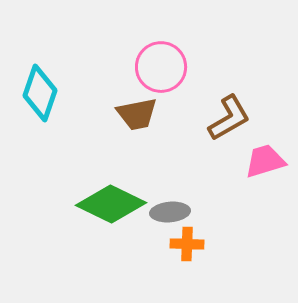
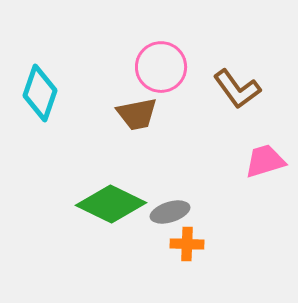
brown L-shape: moved 8 px right, 29 px up; rotated 84 degrees clockwise
gray ellipse: rotated 12 degrees counterclockwise
